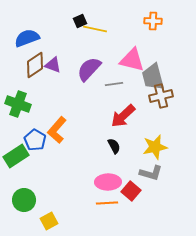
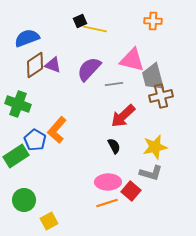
orange line: rotated 15 degrees counterclockwise
